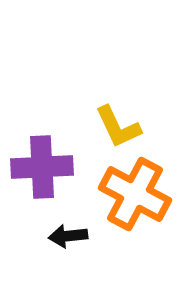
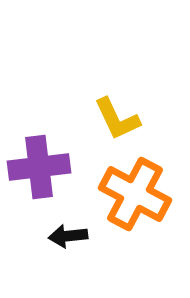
yellow L-shape: moved 1 px left, 8 px up
purple cross: moved 3 px left; rotated 4 degrees counterclockwise
